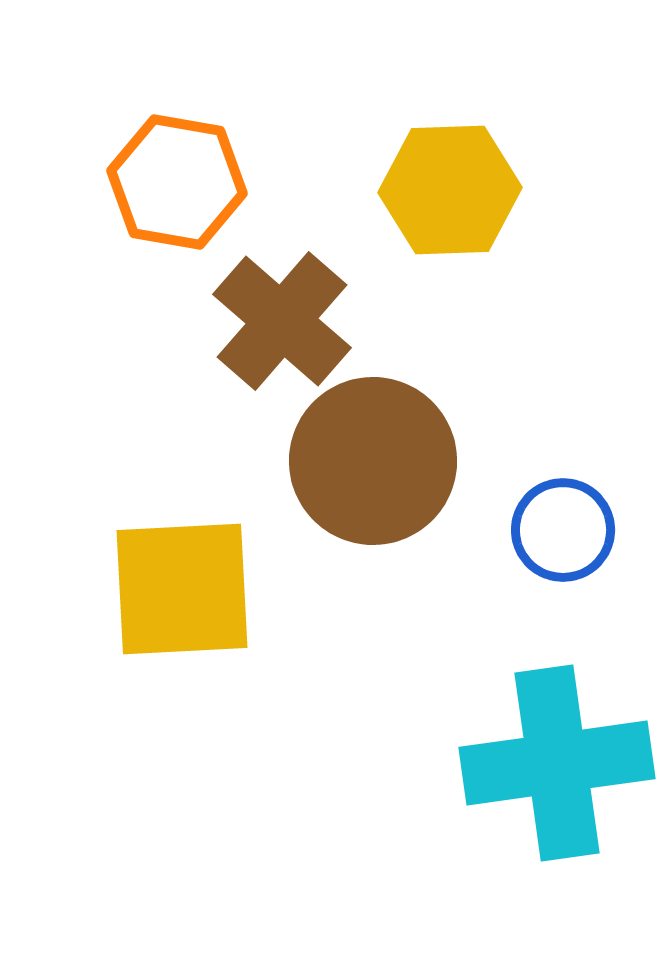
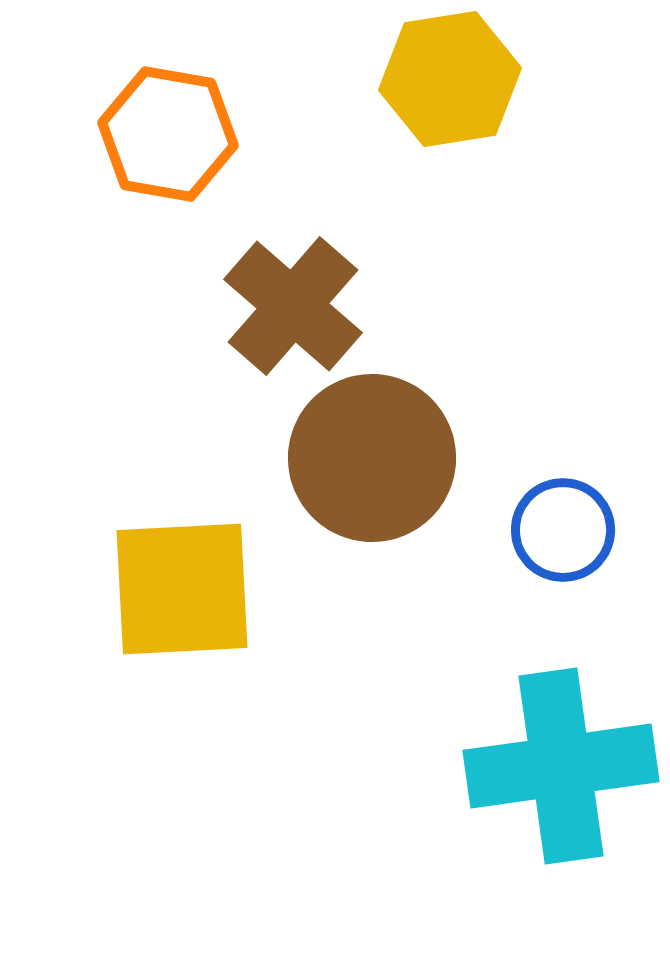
orange hexagon: moved 9 px left, 48 px up
yellow hexagon: moved 111 px up; rotated 7 degrees counterclockwise
brown cross: moved 11 px right, 15 px up
brown circle: moved 1 px left, 3 px up
cyan cross: moved 4 px right, 3 px down
